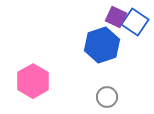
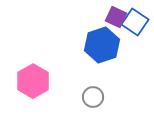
gray circle: moved 14 px left
